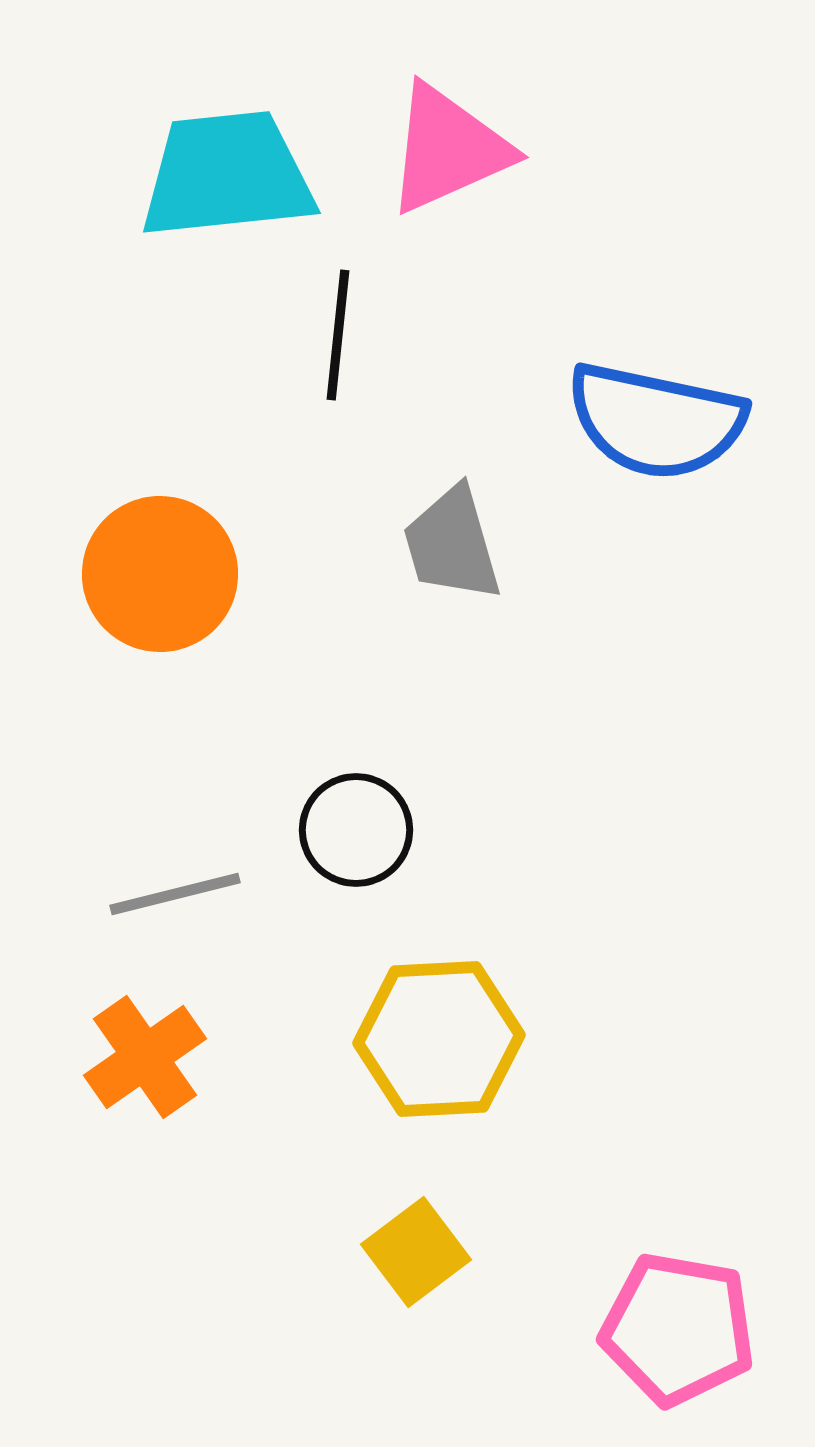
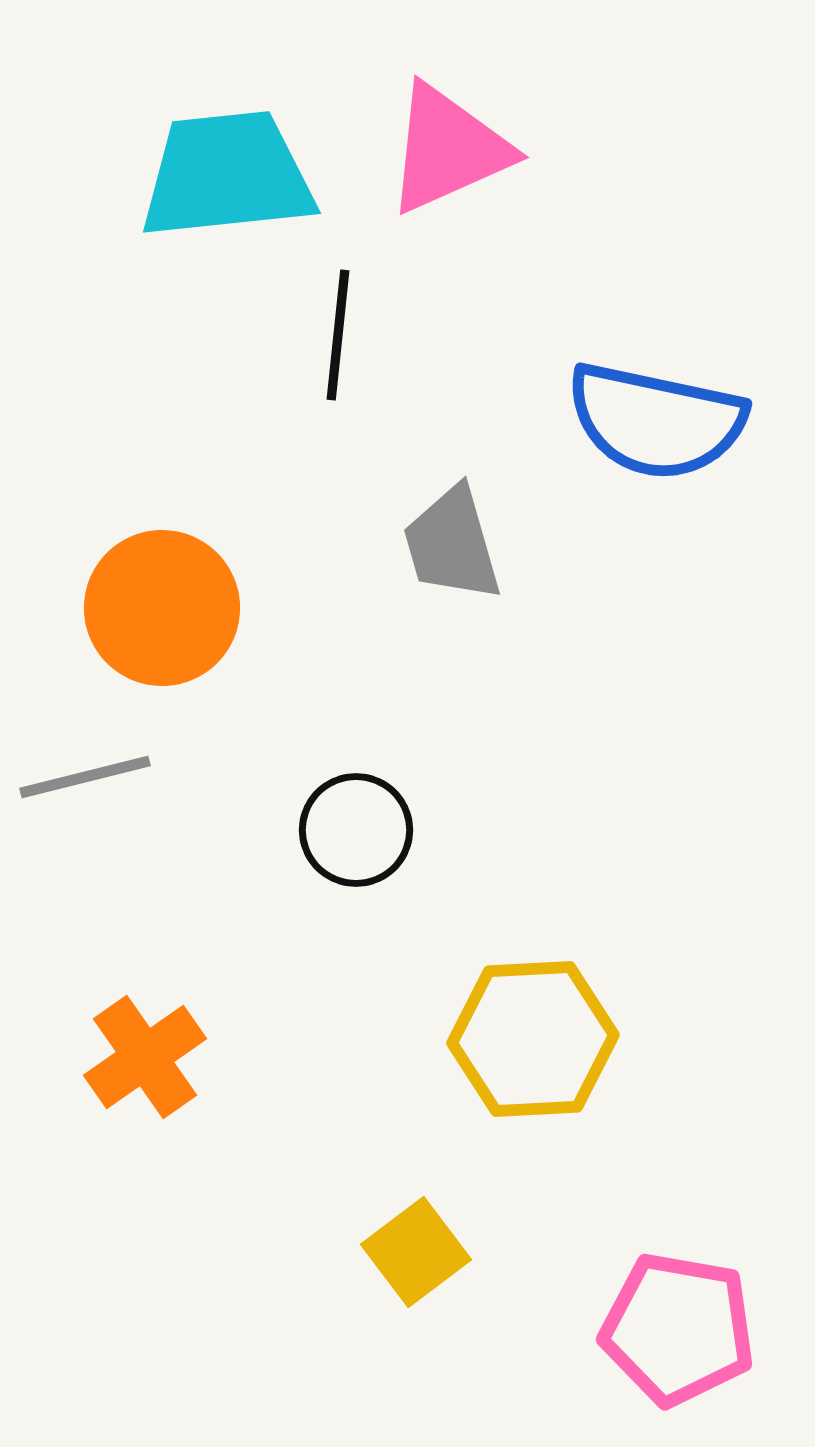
orange circle: moved 2 px right, 34 px down
gray line: moved 90 px left, 117 px up
yellow hexagon: moved 94 px right
